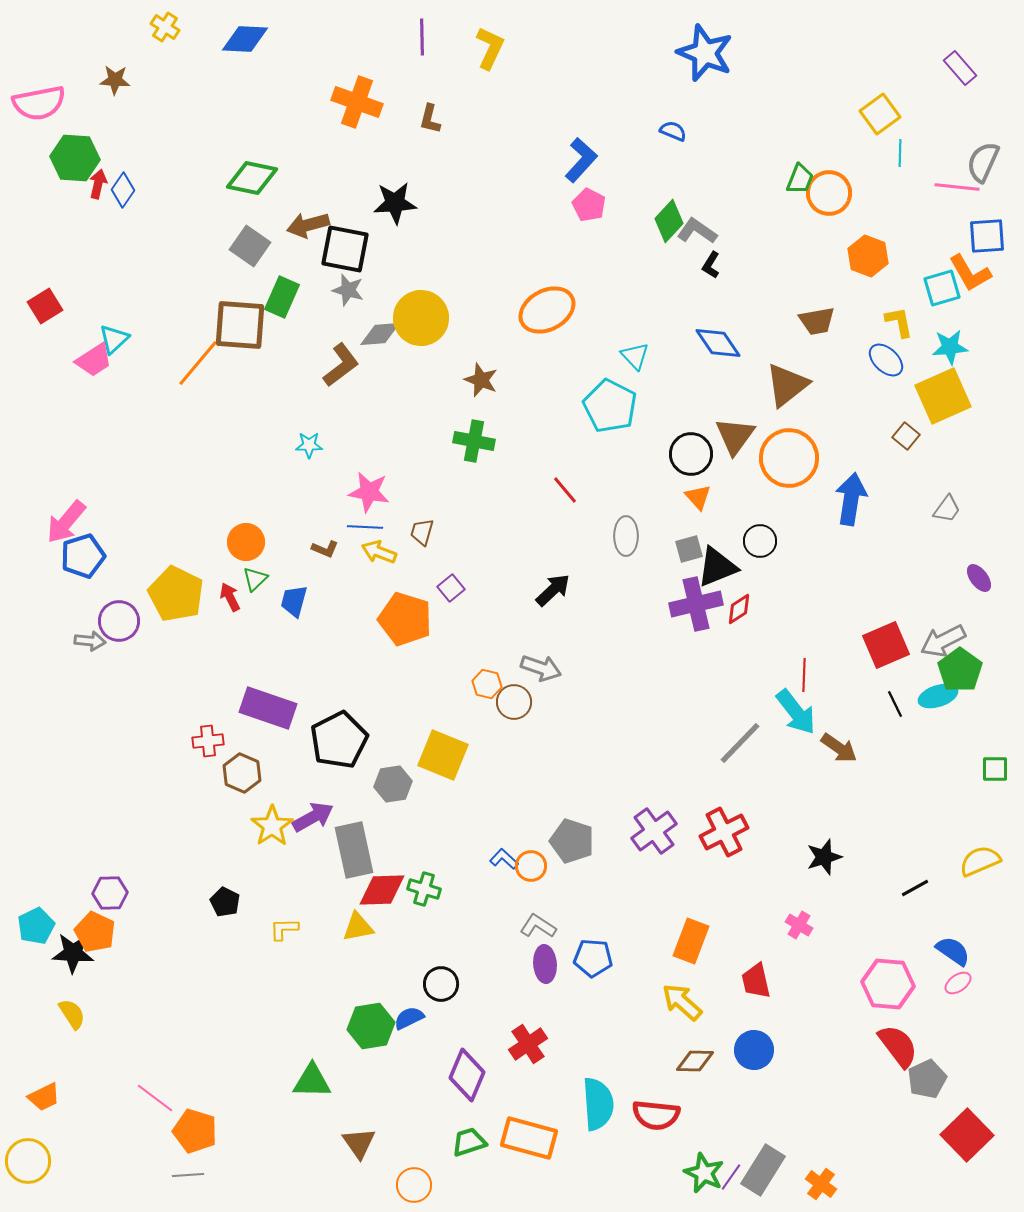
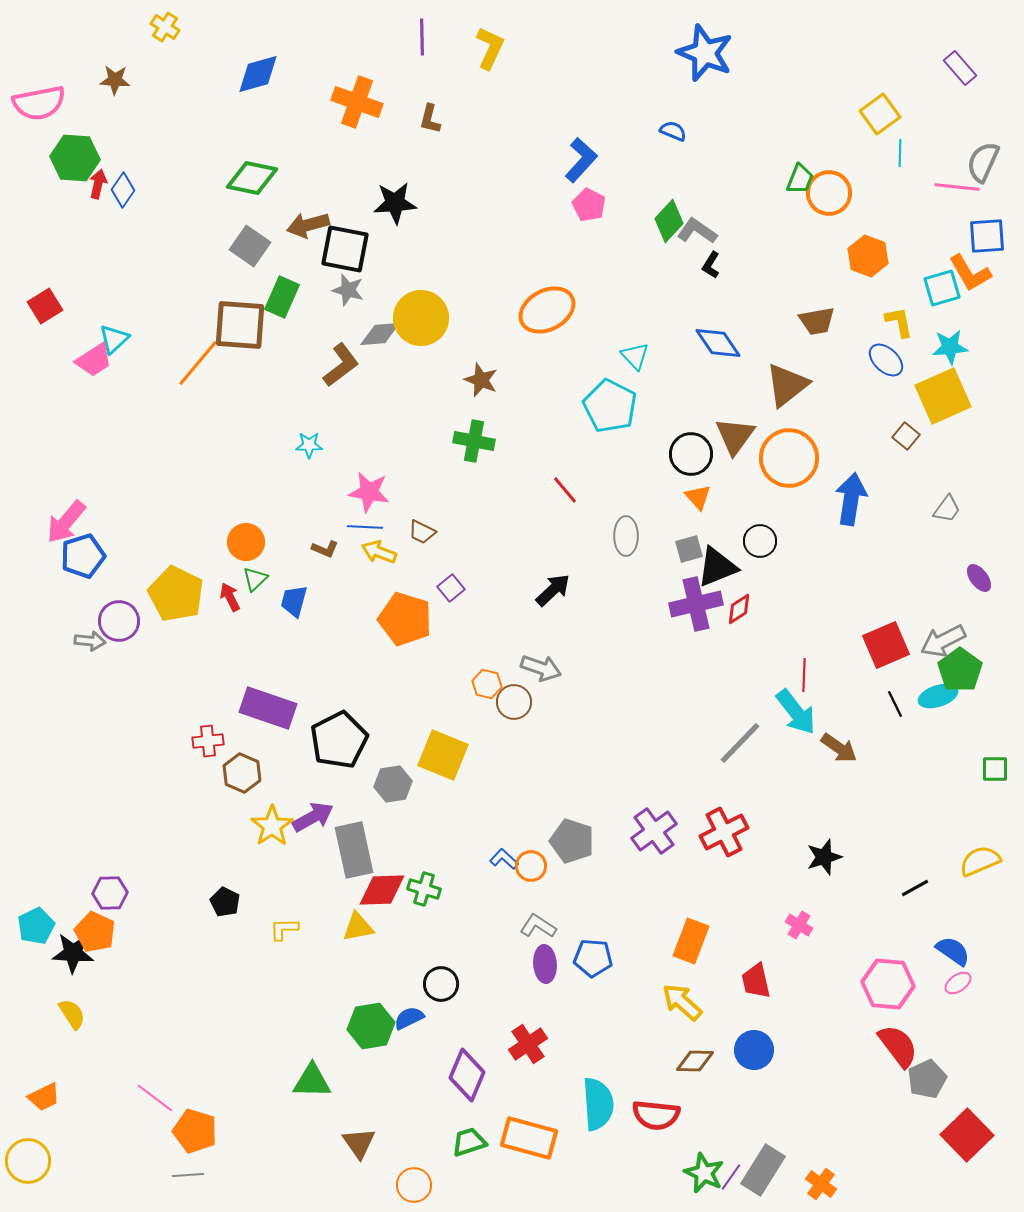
blue diamond at (245, 39): moved 13 px right, 35 px down; rotated 18 degrees counterclockwise
brown trapezoid at (422, 532): rotated 80 degrees counterclockwise
